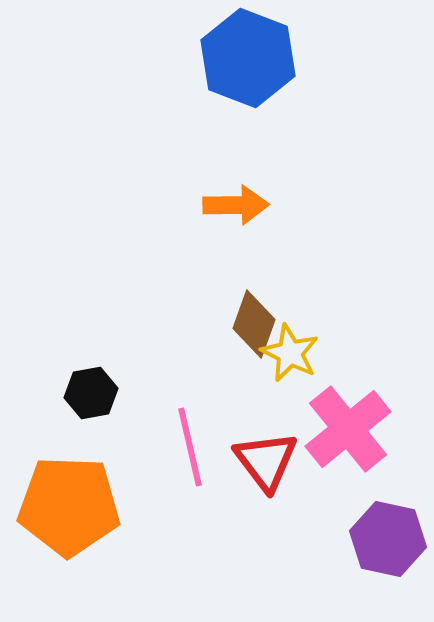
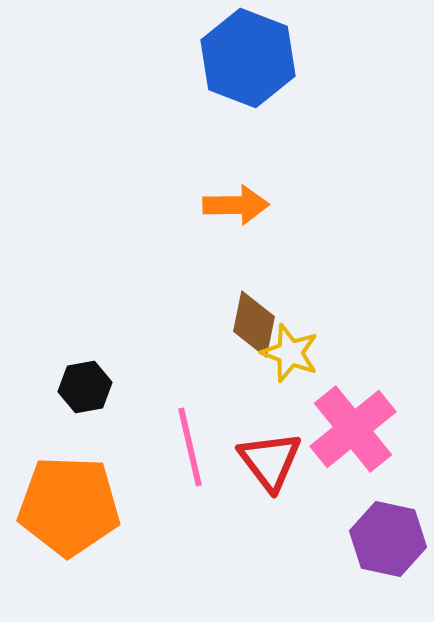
brown diamond: rotated 8 degrees counterclockwise
yellow star: rotated 6 degrees counterclockwise
black hexagon: moved 6 px left, 6 px up
pink cross: moved 5 px right
red triangle: moved 4 px right
